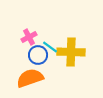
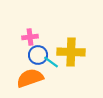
pink cross: moved 1 px right; rotated 21 degrees clockwise
cyan line: moved 1 px right, 15 px down
